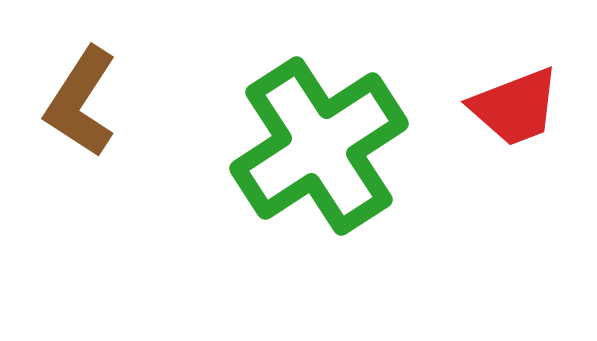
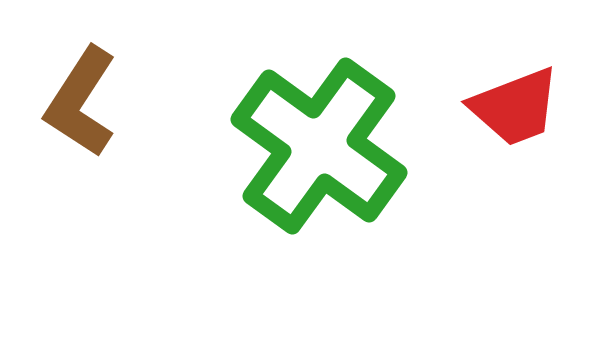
green cross: rotated 21 degrees counterclockwise
